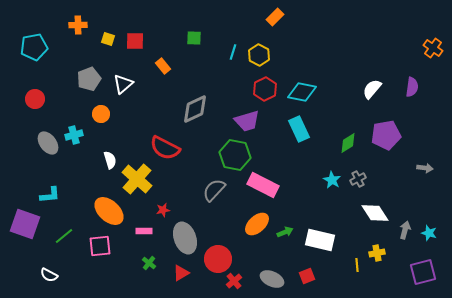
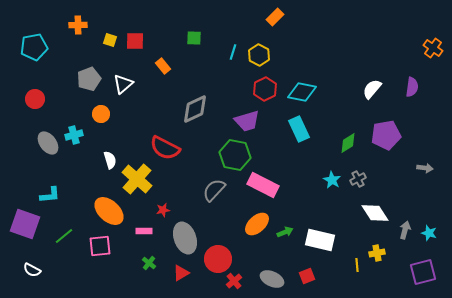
yellow square at (108, 39): moved 2 px right, 1 px down
white semicircle at (49, 275): moved 17 px left, 5 px up
